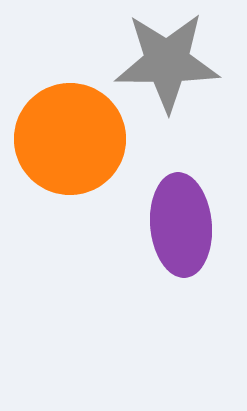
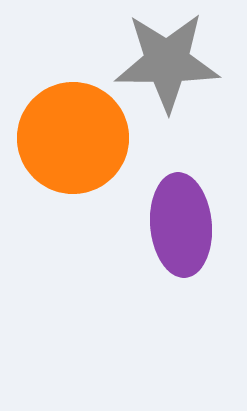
orange circle: moved 3 px right, 1 px up
